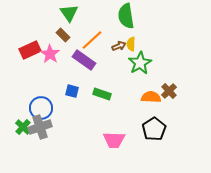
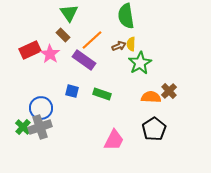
pink trapezoid: rotated 65 degrees counterclockwise
